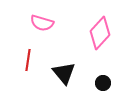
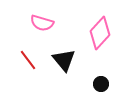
red line: rotated 45 degrees counterclockwise
black triangle: moved 13 px up
black circle: moved 2 px left, 1 px down
